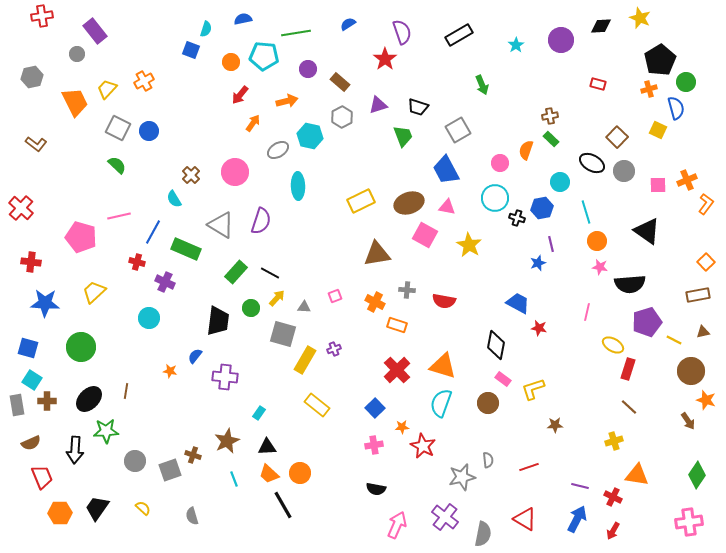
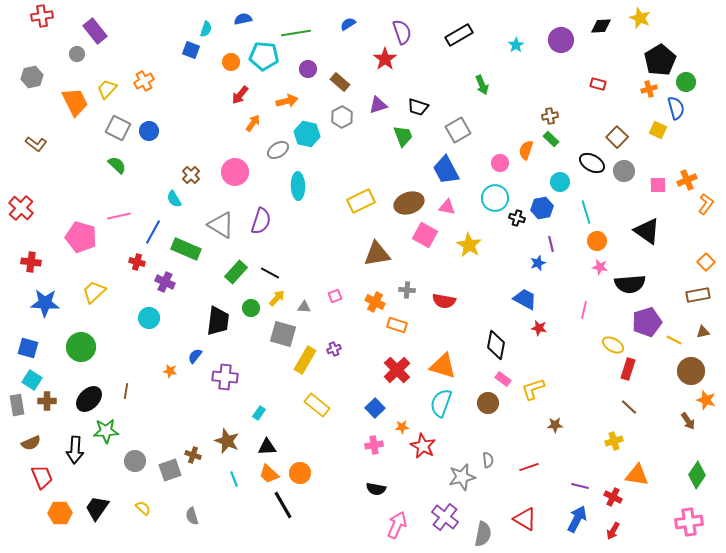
cyan hexagon at (310, 136): moved 3 px left, 2 px up
blue trapezoid at (518, 303): moved 7 px right, 4 px up
pink line at (587, 312): moved 3 px left, 2 px up
brown star at (227, 441): rotated 25 degrees counterclockwise
